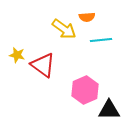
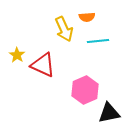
yellow arrow: rotated 30 degrees clockwise
cyan line: moved 3 px left, 1 px down
yellow star: rotated 21 degrees clockwise
red triangle: rotated 12 degrees counterclockwise
black triangle: moved 3 px down; rotated 10 degrees counterclockwise
